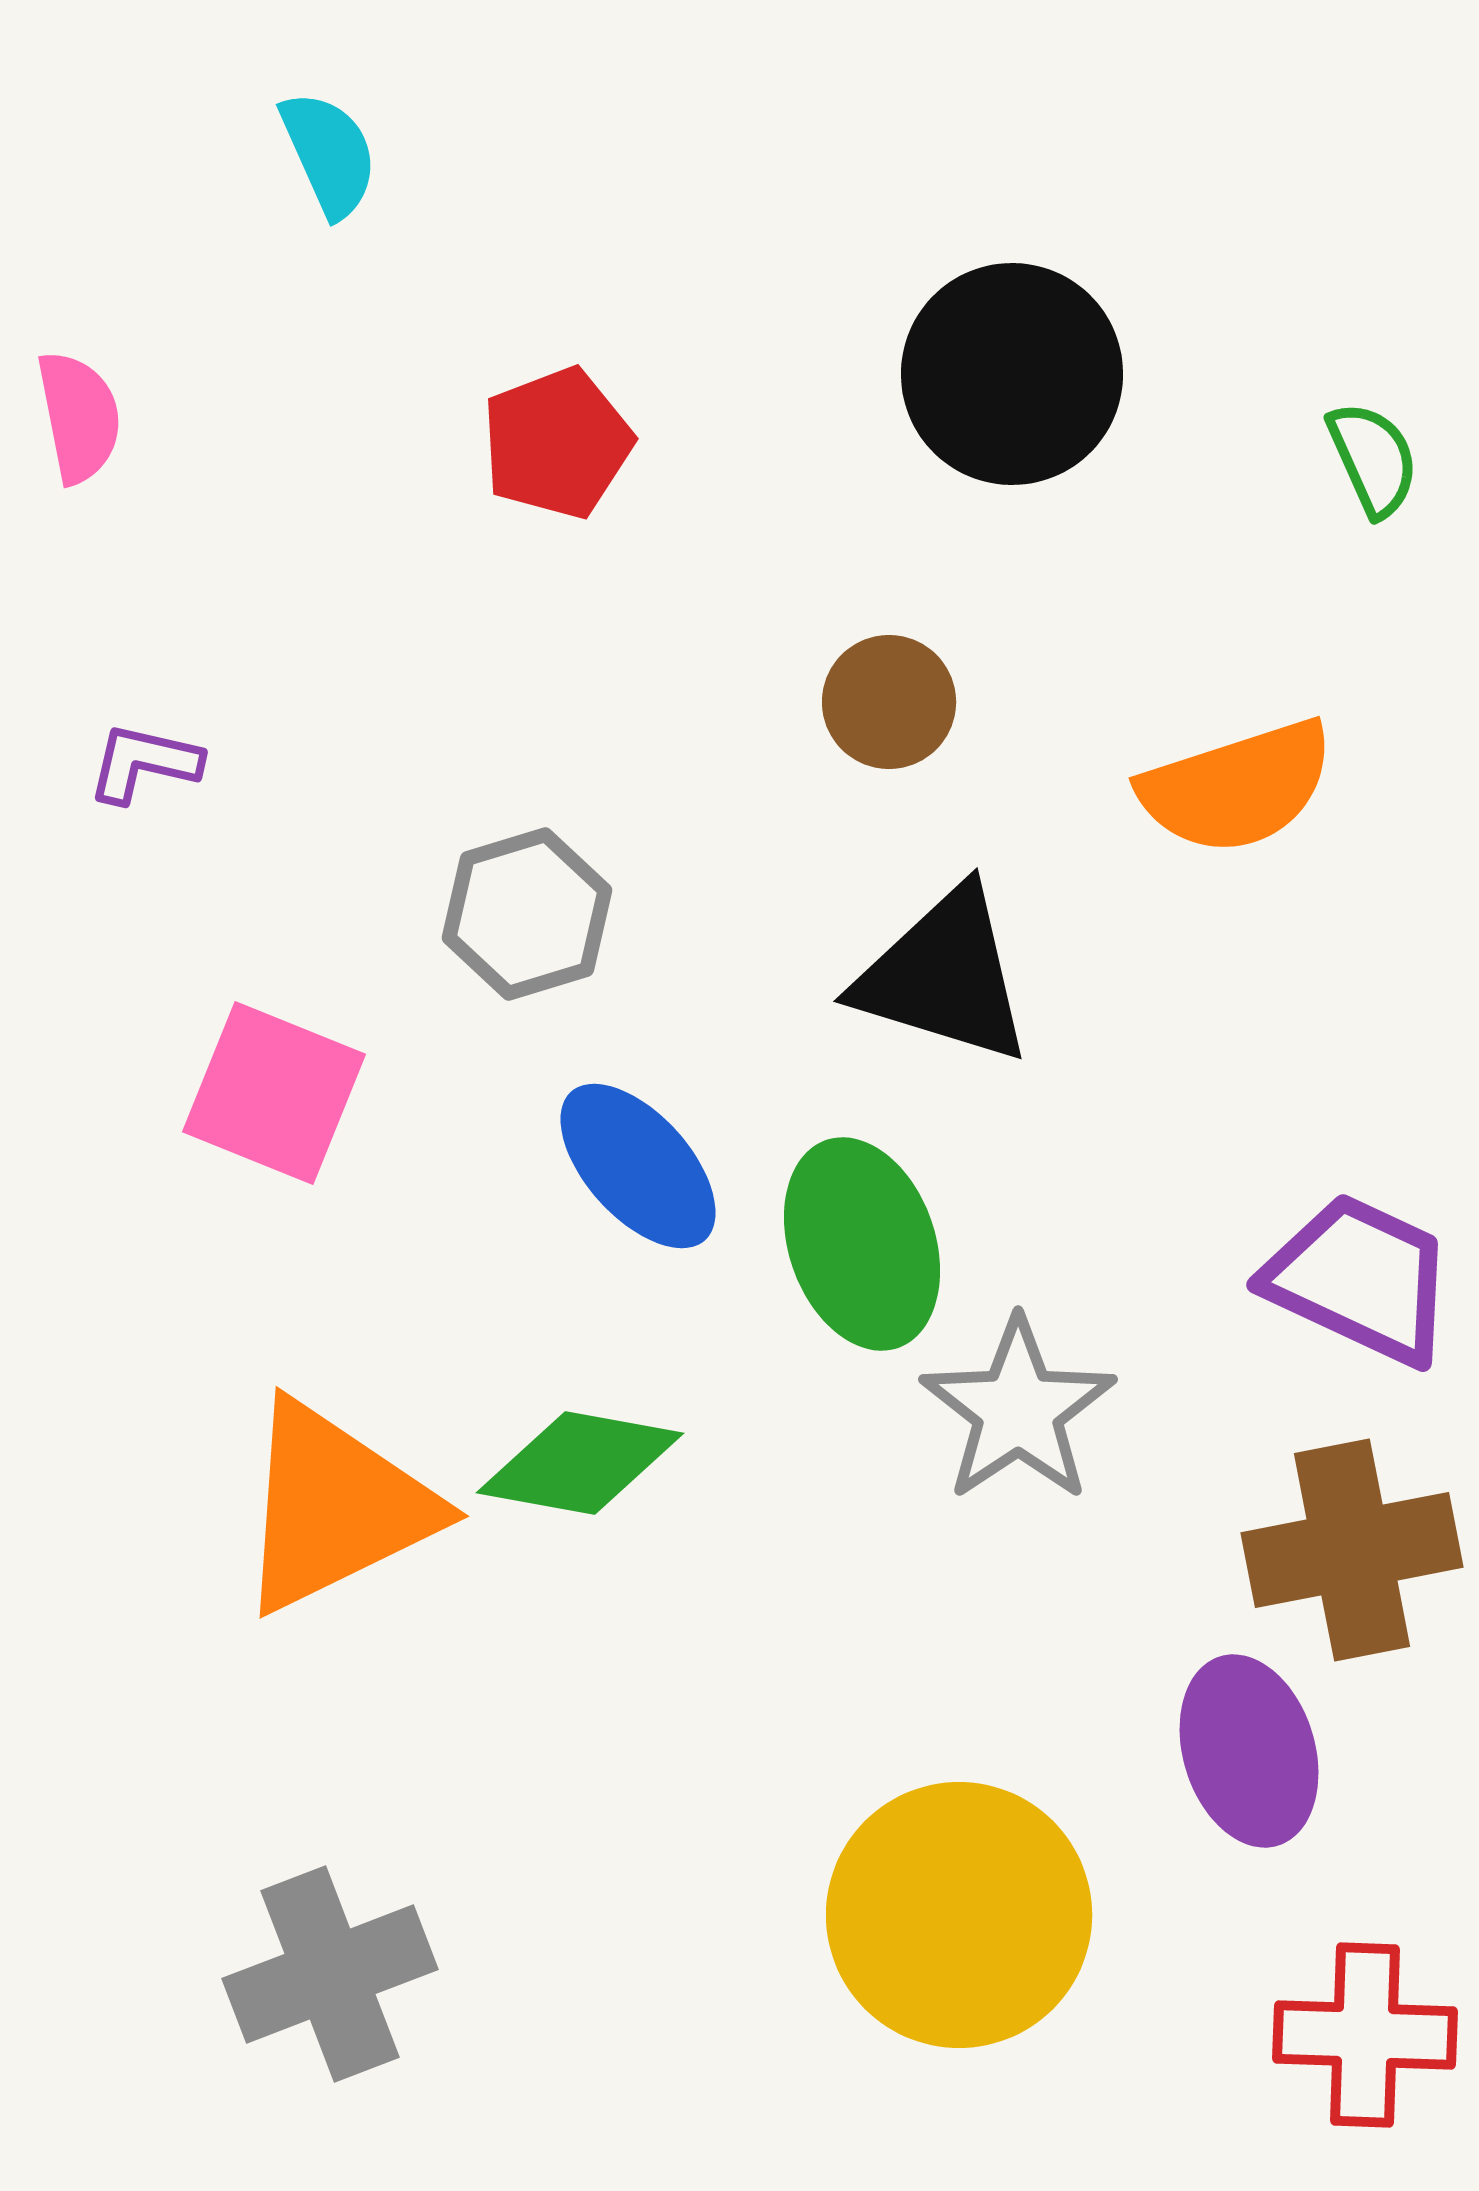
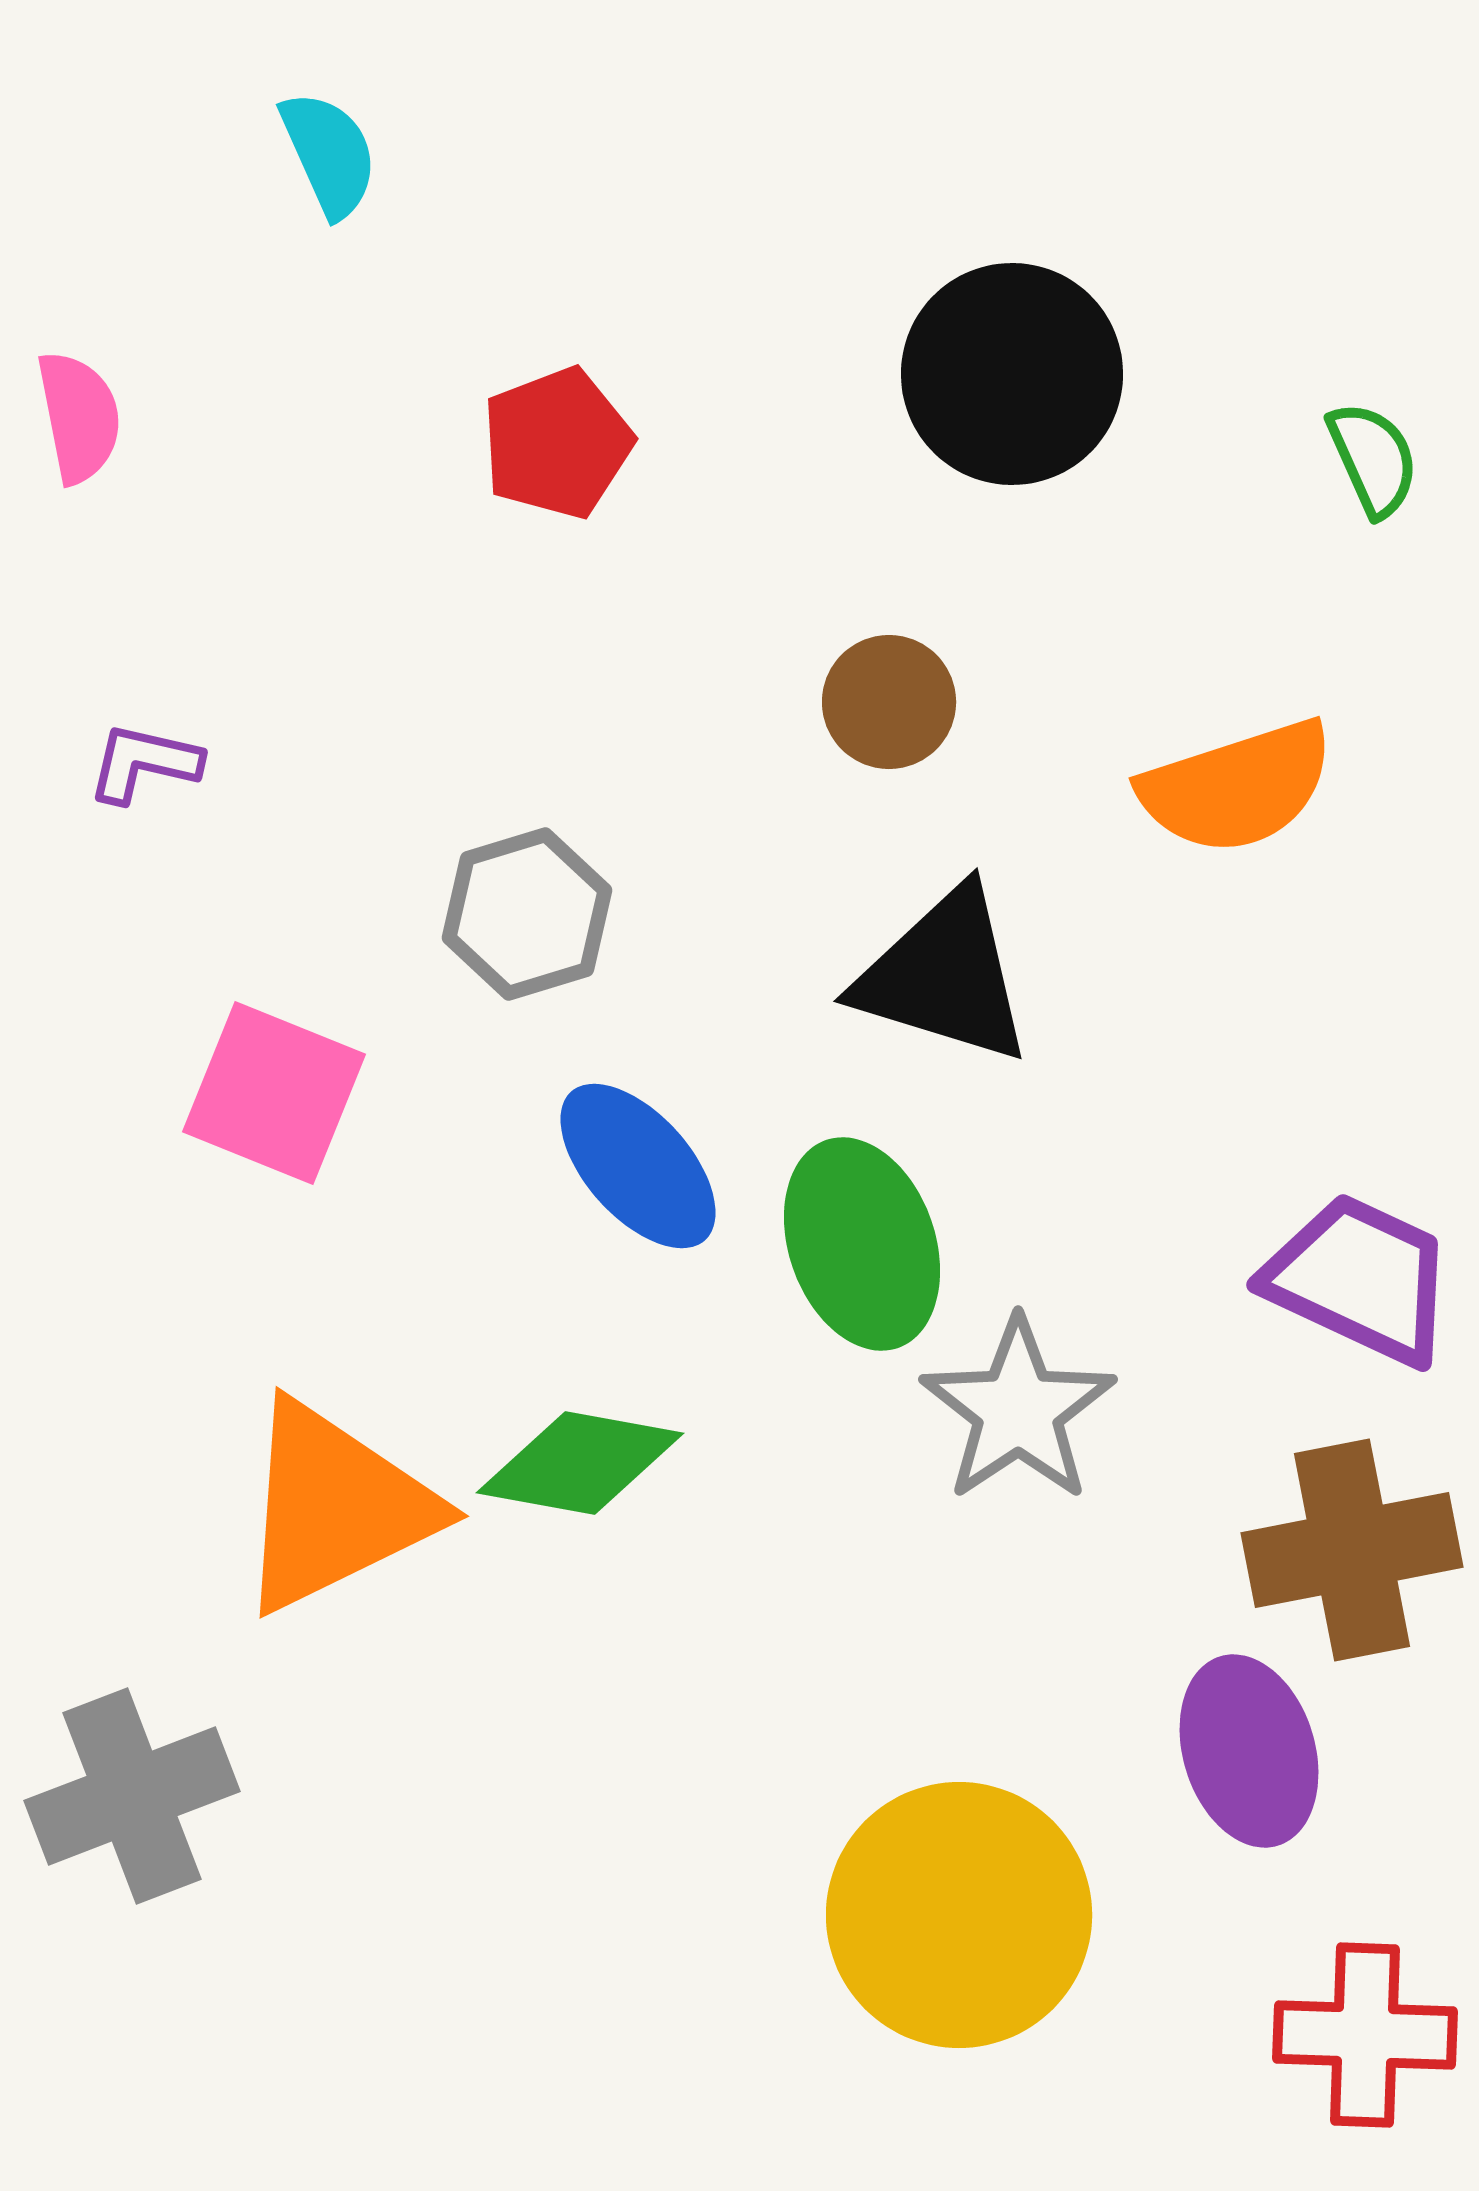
gray cross: moved 198 px left, 178 px up
